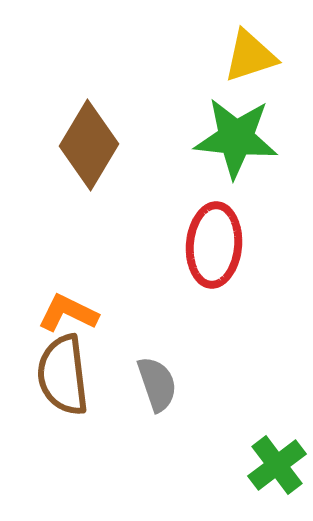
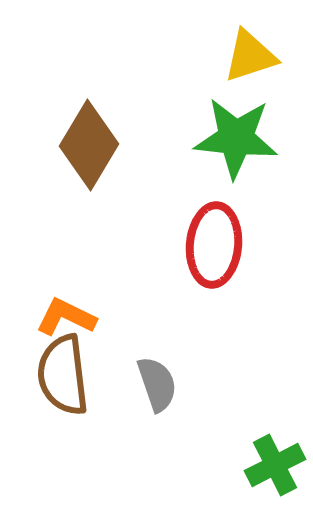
orange L-shape: moved 2 px left, 4 px down
green cross: moved 2 px left; rotated 10 degrees clockwise
